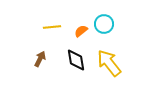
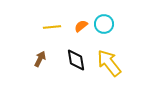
orange semicircle: moved 5 px up
